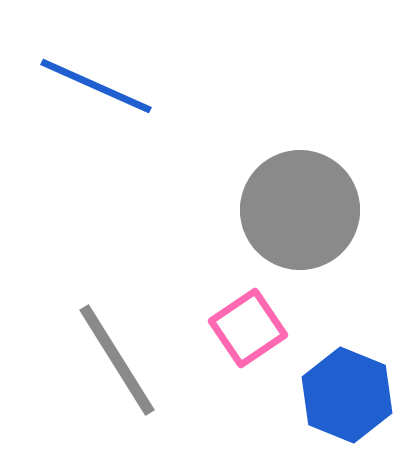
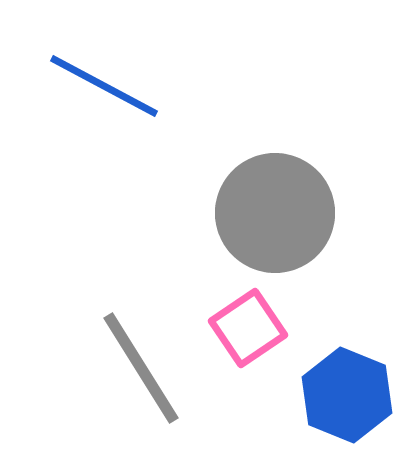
blue line: moved 8 px right; rotated 4 degrees clockwise
gray circle: moved 25 px left, 3 px down
gray line: moved 24 px right, 8 px down
